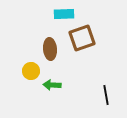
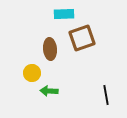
yellow circle: moved 1 px right, 2 px down
green arrow: moved 3 px left, 6 px down
